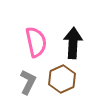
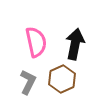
black arrow: moved 2 px right, 1 px down; rotated 8 degrees clockwise
